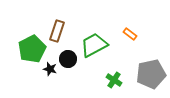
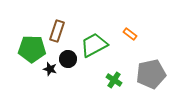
green pentagon: rotated 28 degrees clockwise
